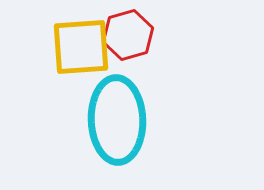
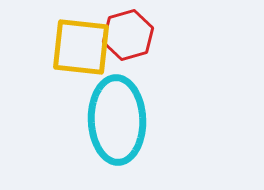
yellow square: rotated 10 degrees clockwise
